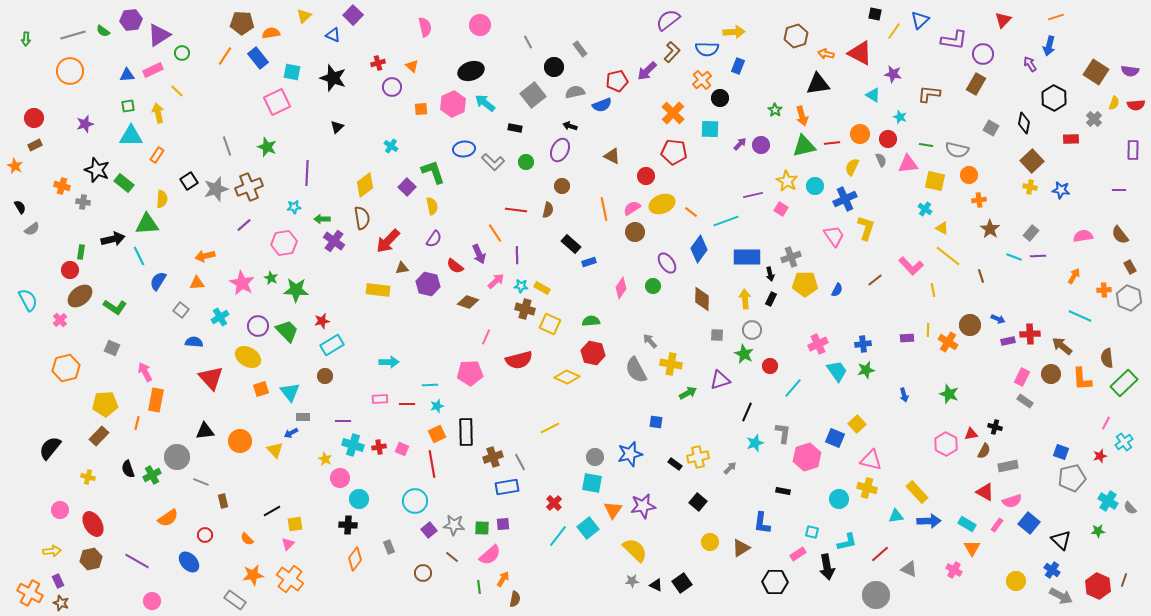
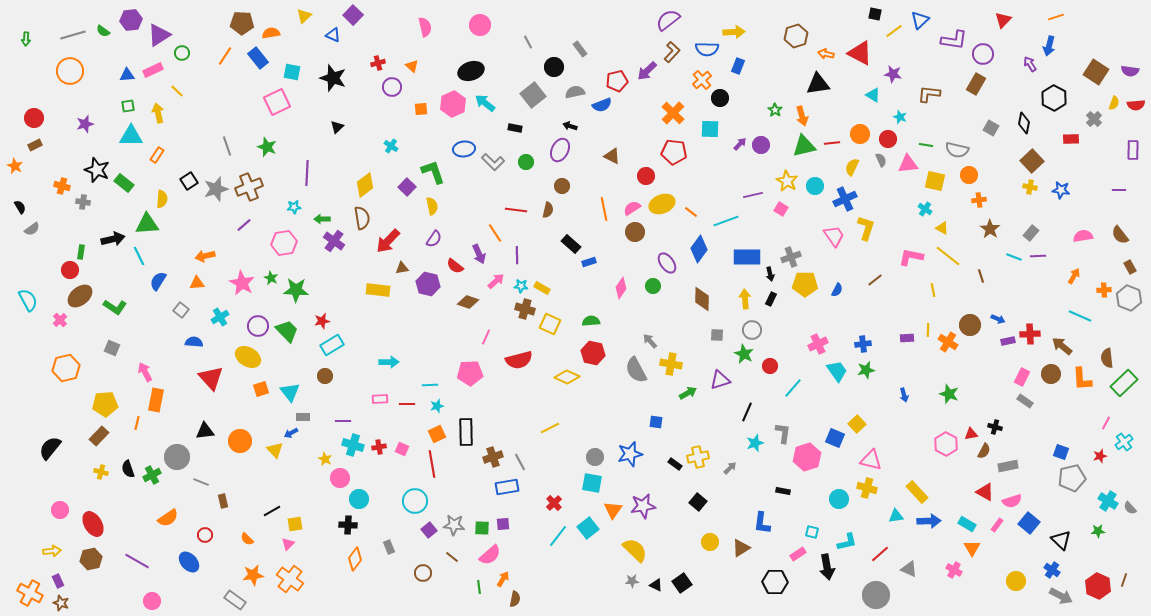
yellow line at (894, 31): rotated 18 degrees clockwise
pink L-shape at (911, 266): moved 9 px up; rotated 145 degrees clockwise
yellow cross at (88, 477): moved 13 px right, 5 px up
